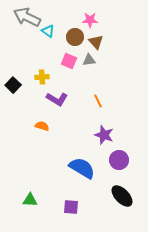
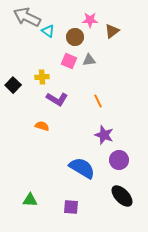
brown triangle: moved 16 px right, 11 px up; rotated 35 degrees clockwise
